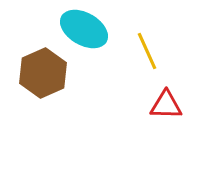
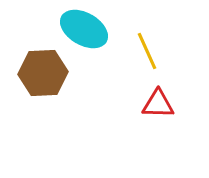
brown hexagon: rotated 21 degrees clockwise
red triangle: moved 8 px left, 1 px up
